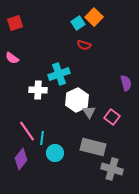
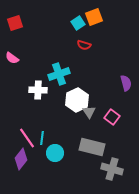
orange square: rotated 24 degrees clockwise
pink line: moved 7 px down
gray rectangle: moved 1 px left
